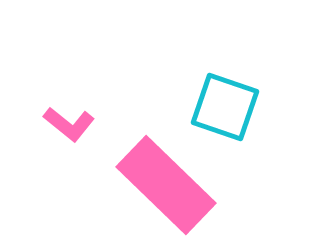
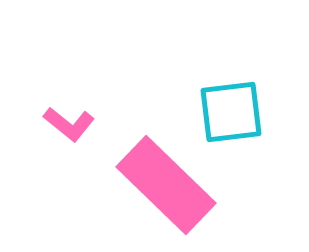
cyan square: moved 6 px right, 5 px down; rotated 26 degrees counterclockwise
